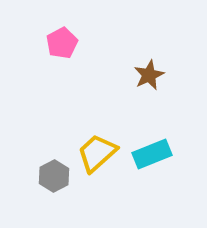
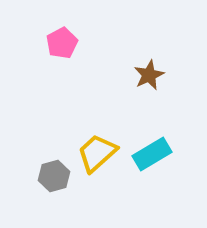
cyan rectangle: rotated 9 degrees counterclockwise
gray hexagon: rotated 12 degrees clockwise
